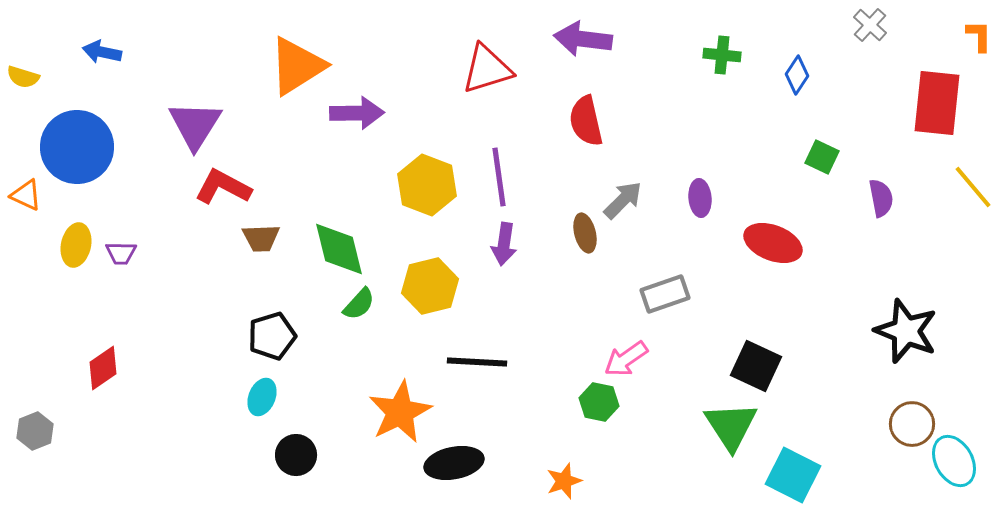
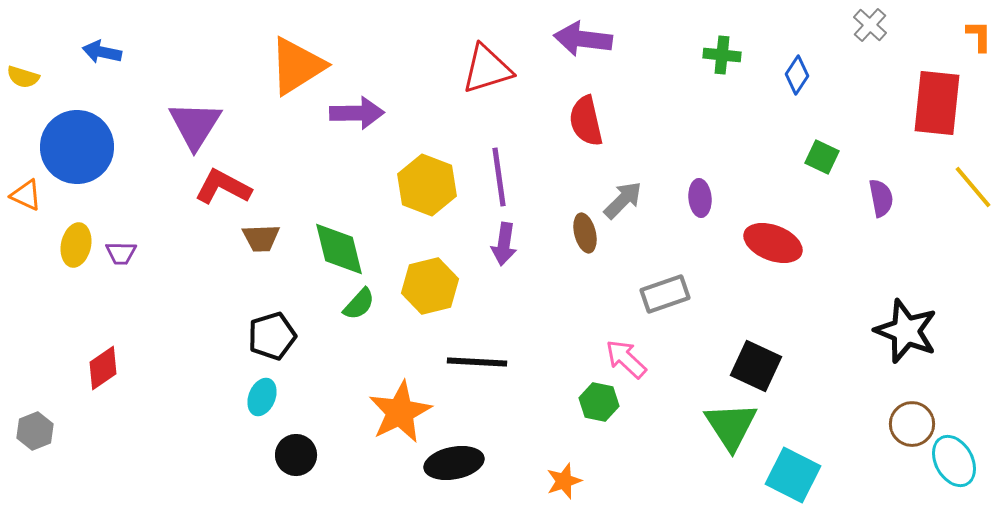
pink arrow at (626, 359): rotated 78 degrees clockwise
